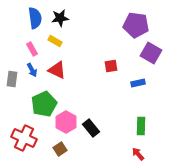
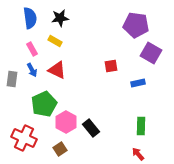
blue semicircle: moved 5 px left
